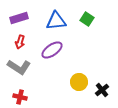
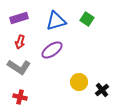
blue triangle: rotated 10 degrees counterclockwise
